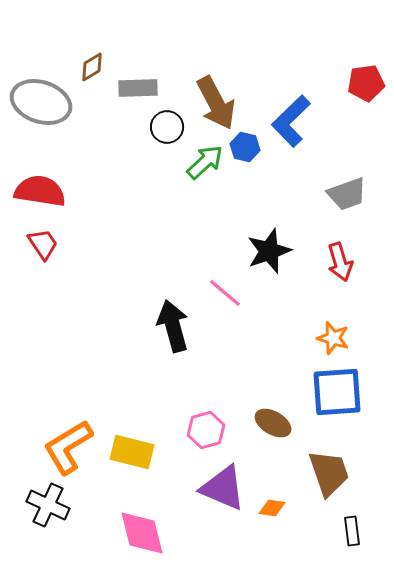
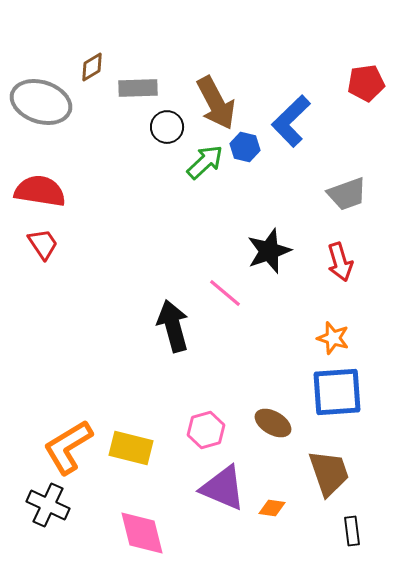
yellow rectangle: moved 1 px left, 4 px up
